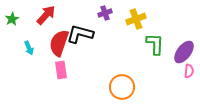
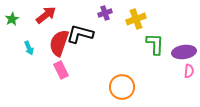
red arrow: rotated 10 degrees clockwise
purple ellipse: rotated 45 degrees clockwise
pink rectangle: rotated 18 degrees counterclockwise
